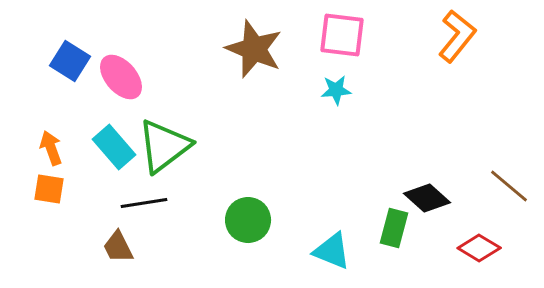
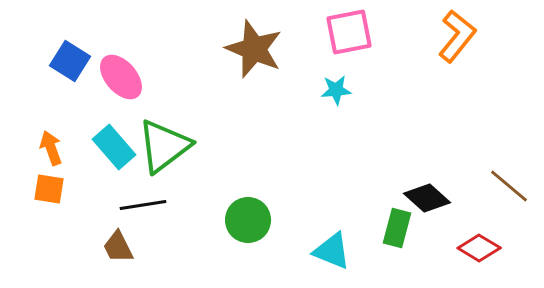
pink square: moved 7 px right, 3 px up; rotated 18 degrees counterclockwise
black line: moved 1 px left, 2 px down
green rectangle: moved 3 px right
